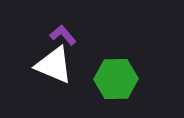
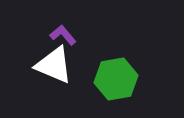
green hexagon: rotated 9 degrees counterclockwise
